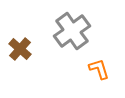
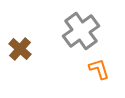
gray cross: moved 9 px right
